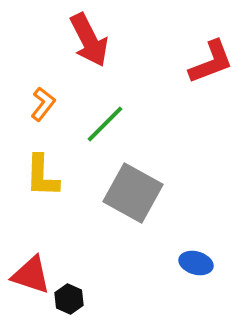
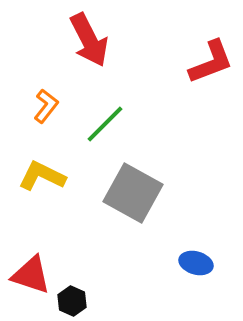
orange L-shape: moved 3 px right, 2 px down
yellow L-shape: rotated 114 degrees clockwise
black hexagon: moved 3 px right, 2 px down
